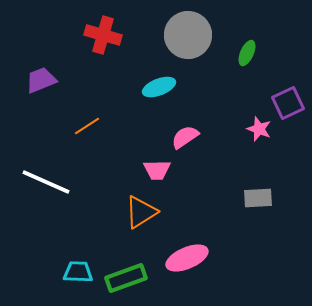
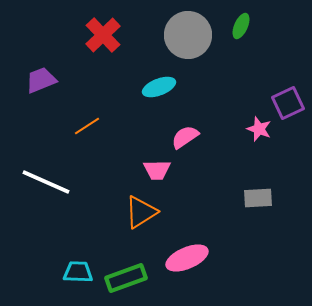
red cross: rotated 30 degrees clockwise
green ellipse: moved 6 px left, 27 px up
